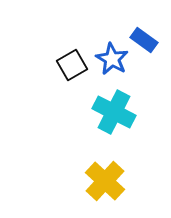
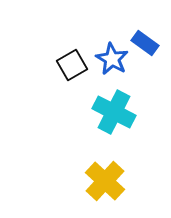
blue rectangle: moved 1 px right, 3 px down
